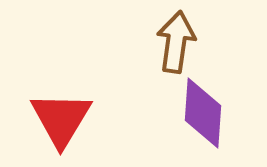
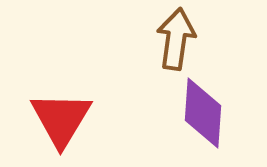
brown arrow: moved 3 px up
